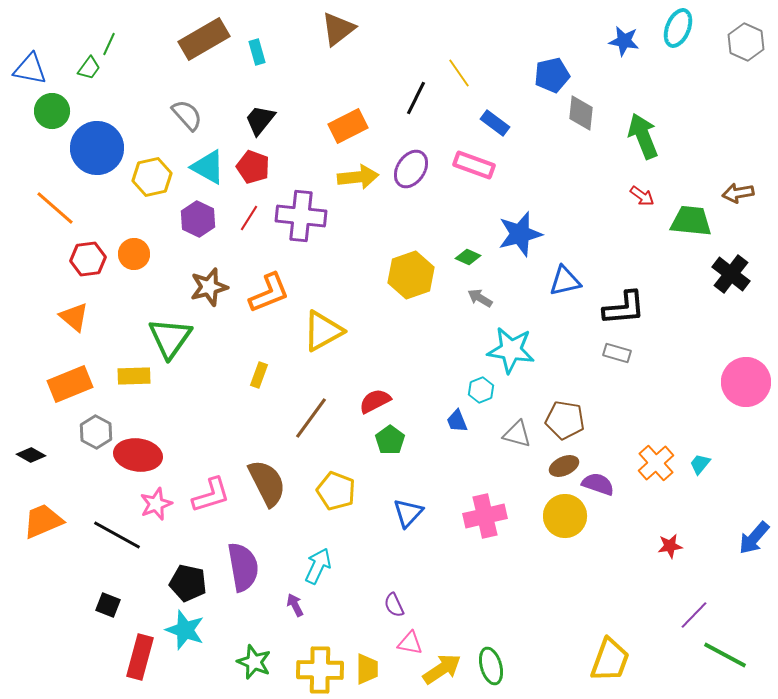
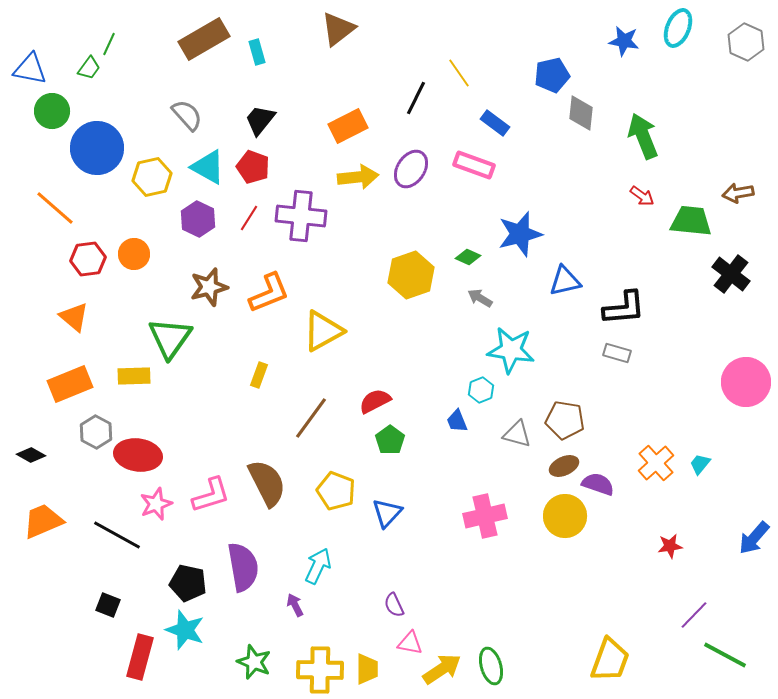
blue triangle at (408, 513): moved 21 px left
